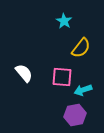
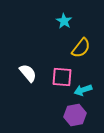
white semicircle: moved 4 px right
